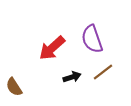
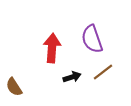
red arrow: rotated 136 degrees clockwise
